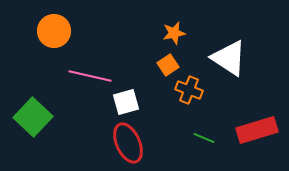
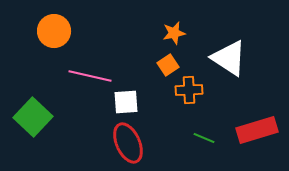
orange cross: rotated 24 degrees counterclockwise
white square: rotated 12 degrees clockwise
